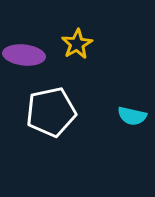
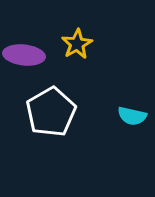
white pentagon: rotated 18 degrees counterclockwise
